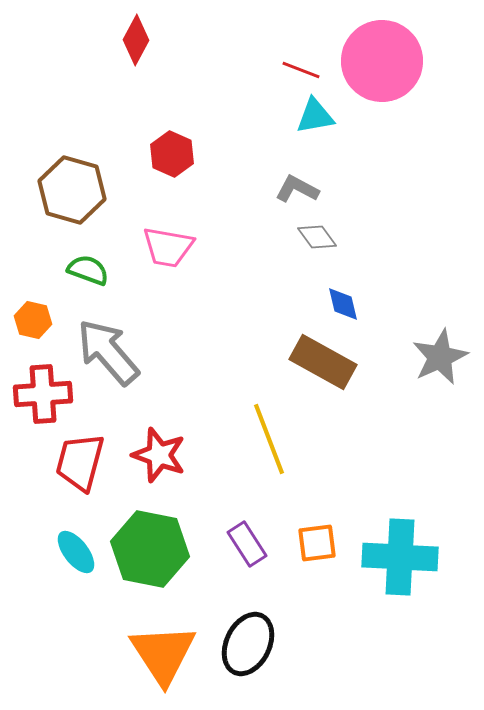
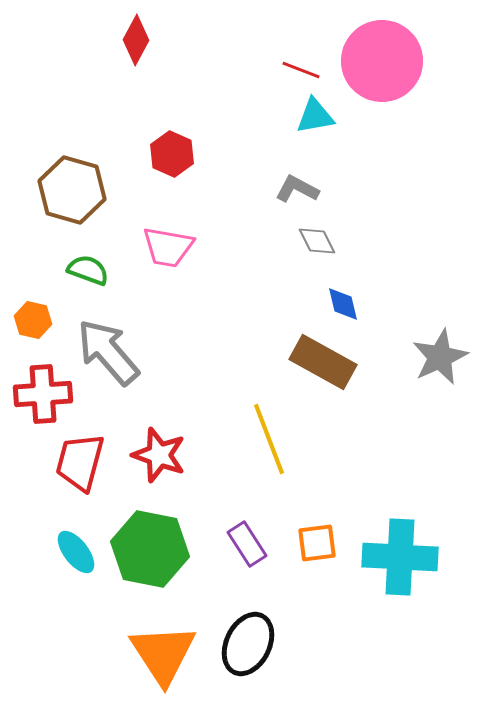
gray diamond: moved 4 px down; rotated 9 degrees clockwise
